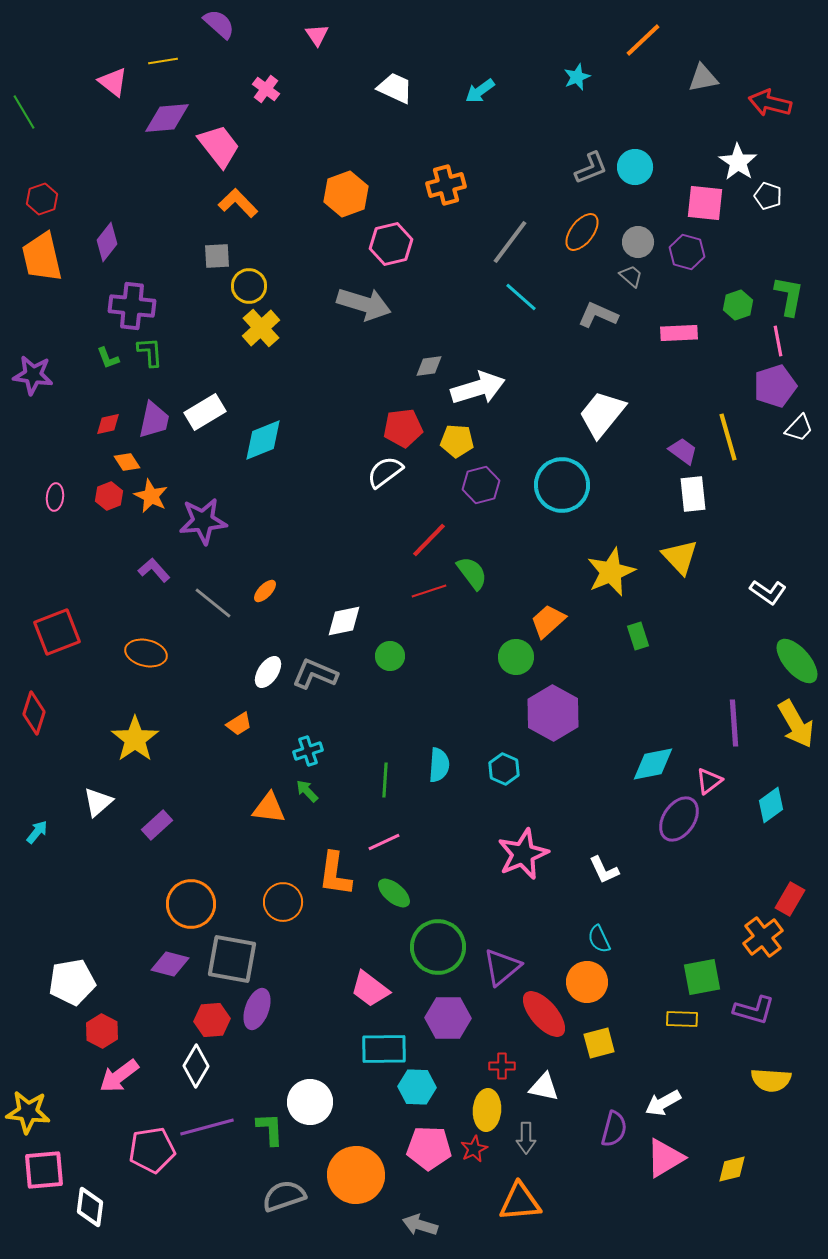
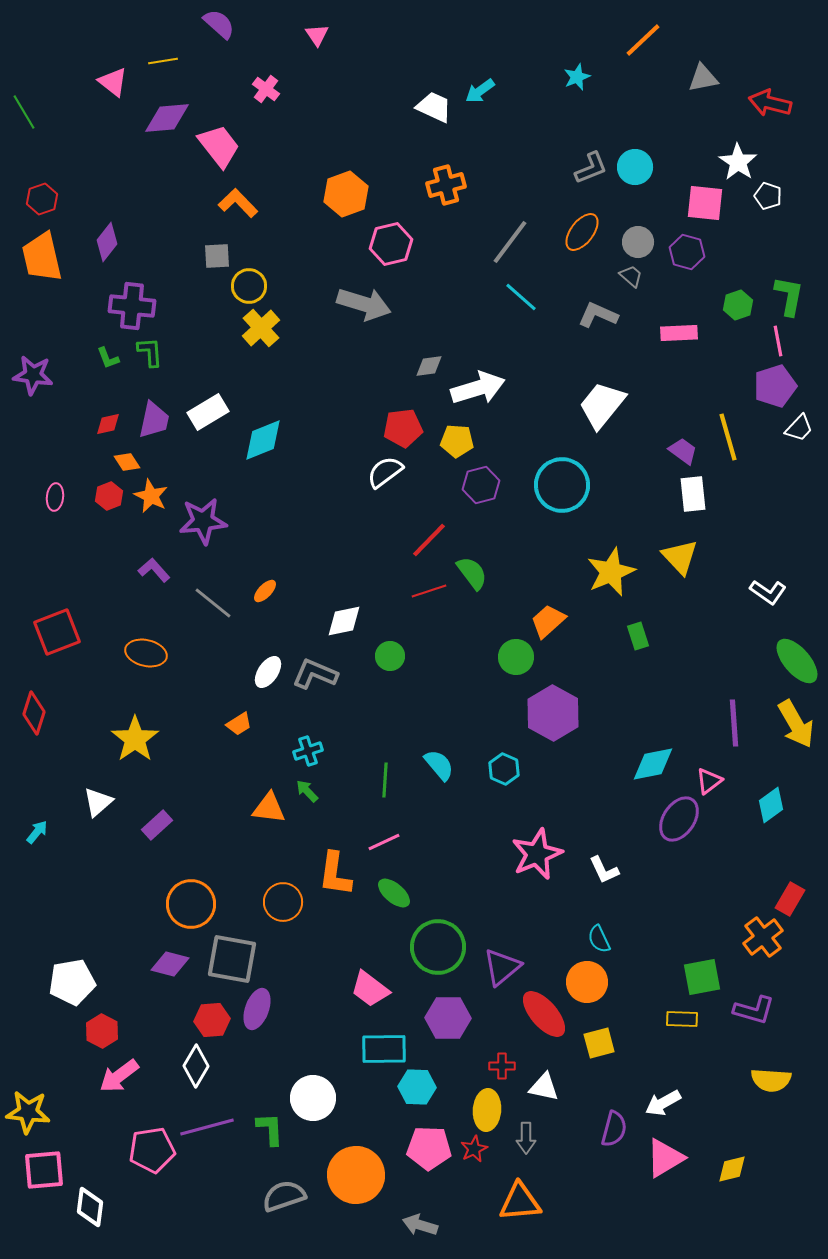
white trapezoid at (395, 88): moved 39 px right, 19 px down
white rectangle at (205, 412): moved 3 px right
white trapezoid at (602, 414): moved 9 px up
cyan semicircle at (439, 765): rotated 44 degrees counterclockwise
pink star at (523, 854): moved 14 px right
white circle at (310, 1102): moved 3 px right, 4 px up
